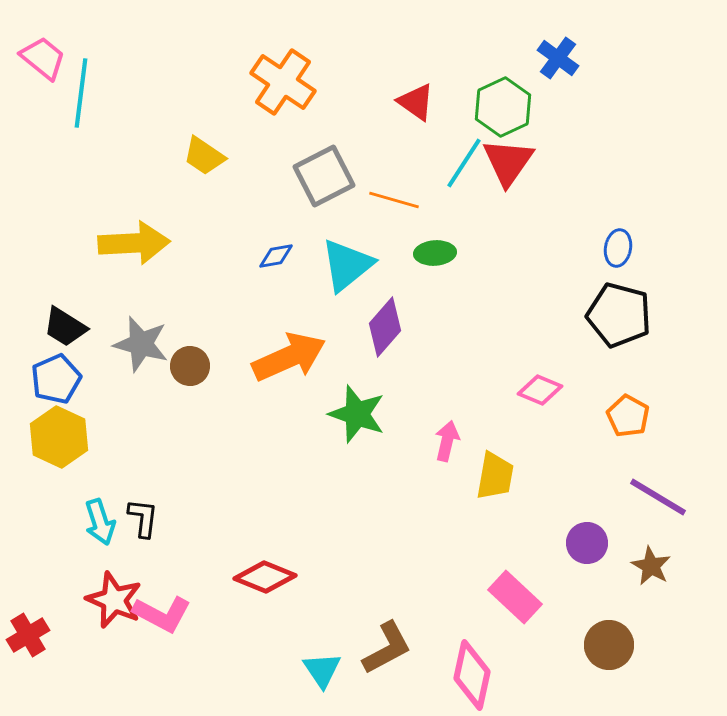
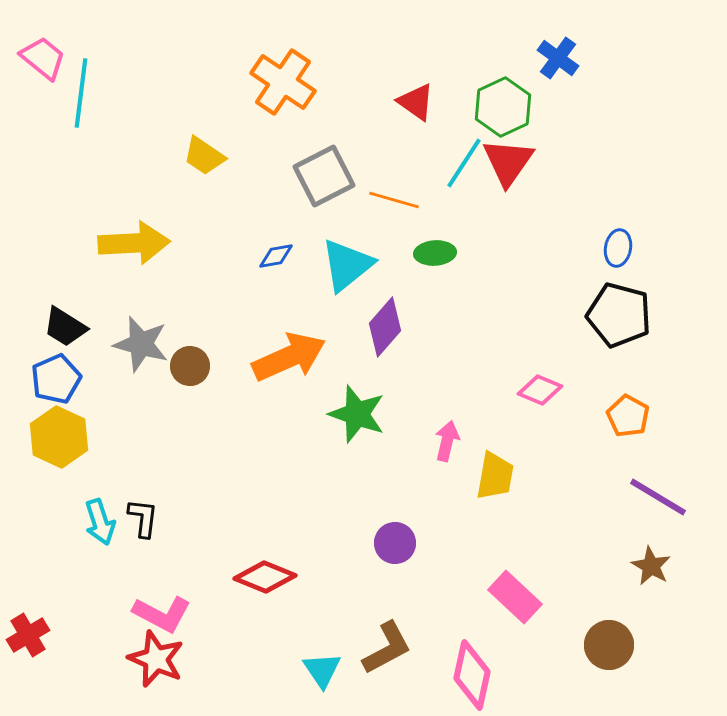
purple circle at (587, 543): moved 192 px left
red star at (114, 600): moved 42 px right, 59 px down
